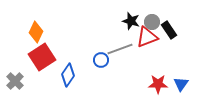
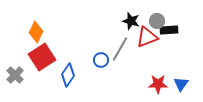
gray circle: moved 5 px right, 1 px up
black rectangle: rotated 60 degrees counterclockwise
gray line: rotated 40 degrees counterclockwise
gray cross: moved 6 px up
